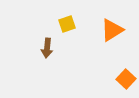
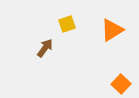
brown arrow: moved 2 px left; rotated 150 degrees counterclockwise
orange square: moved 5 px left, 5 px down
